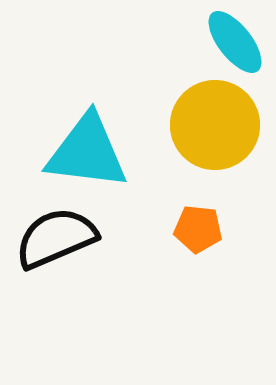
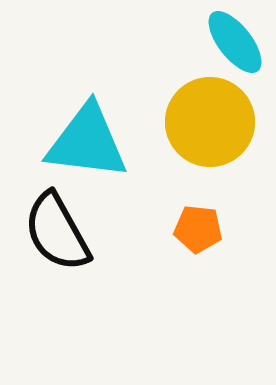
yellow circle: moved 5 px left, 3 px up
cyan triangle: moved 10 px up
black semicircle: moved 1 px right, 6 px up; rotated 96 degrees counterclockwise
